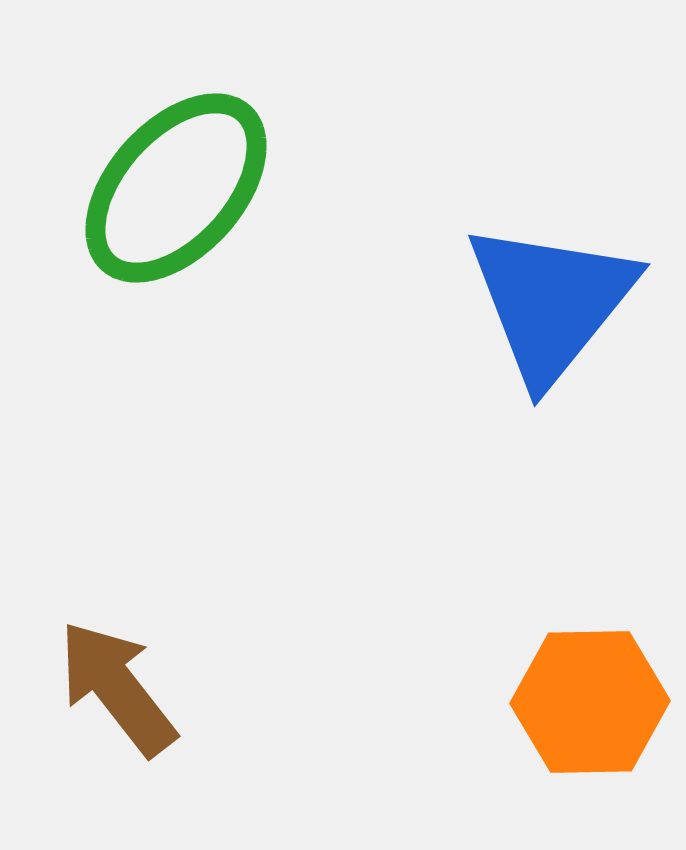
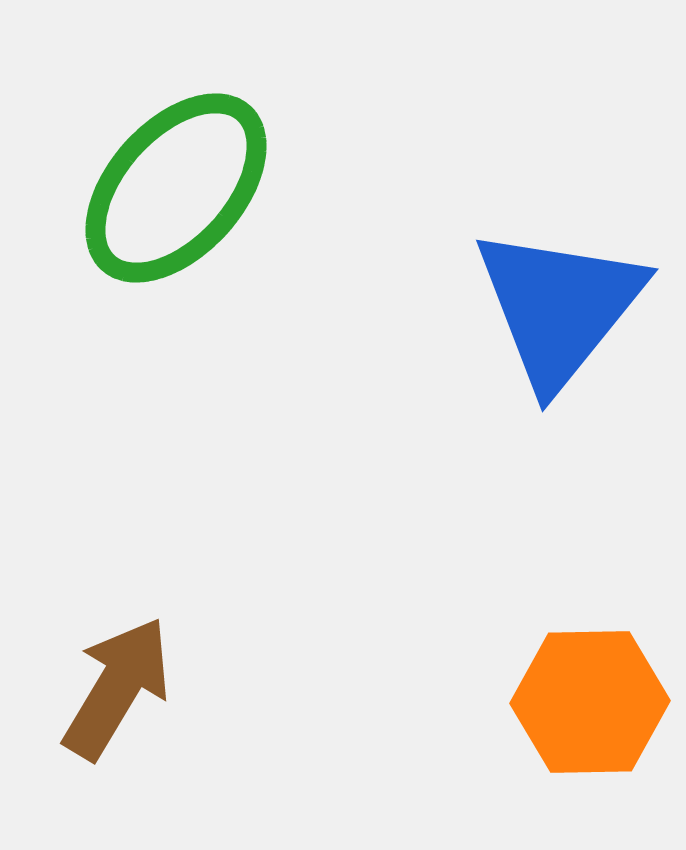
blue triangle: moved 8 px right, 5 px down
brown arrow: rotated 69 degrees clockwise
